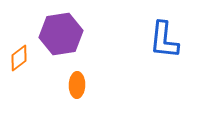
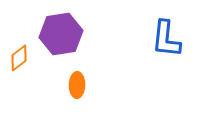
blue L-shape: moved 2 px right, 1 px up
